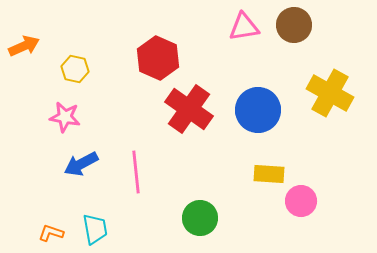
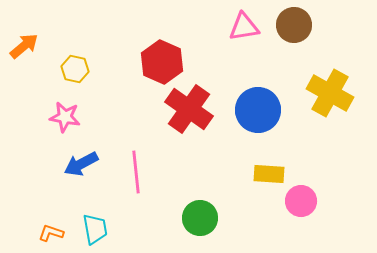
orange arrow: rotated 16 degrees counterclockwise
red hexagon: moved 4 px right, 4 px down
